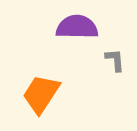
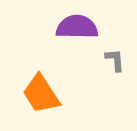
orange trapezoid: rotated 66 degrees counterclockwise
